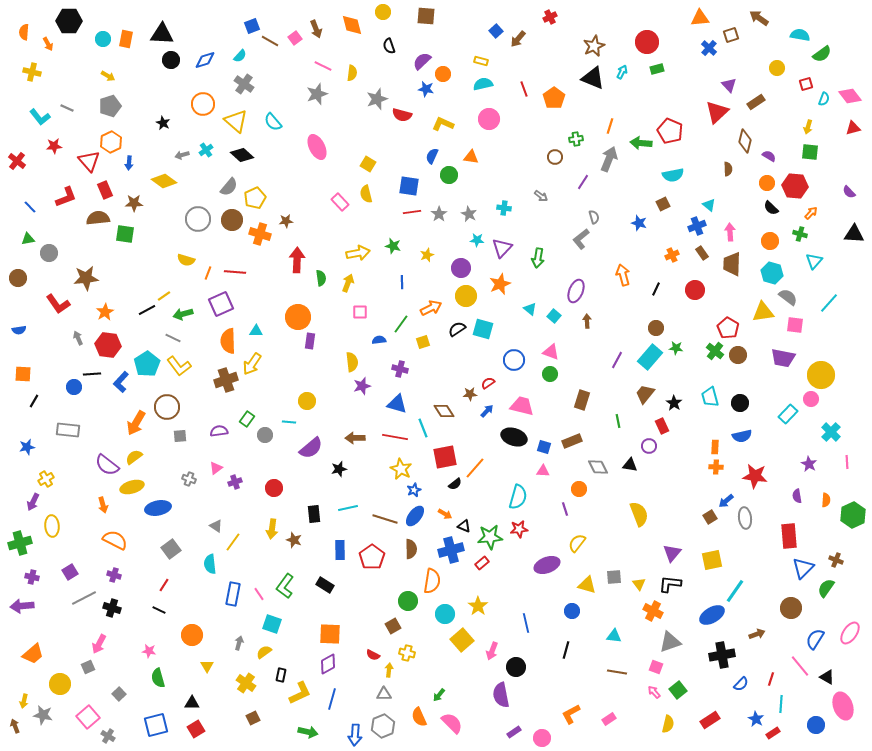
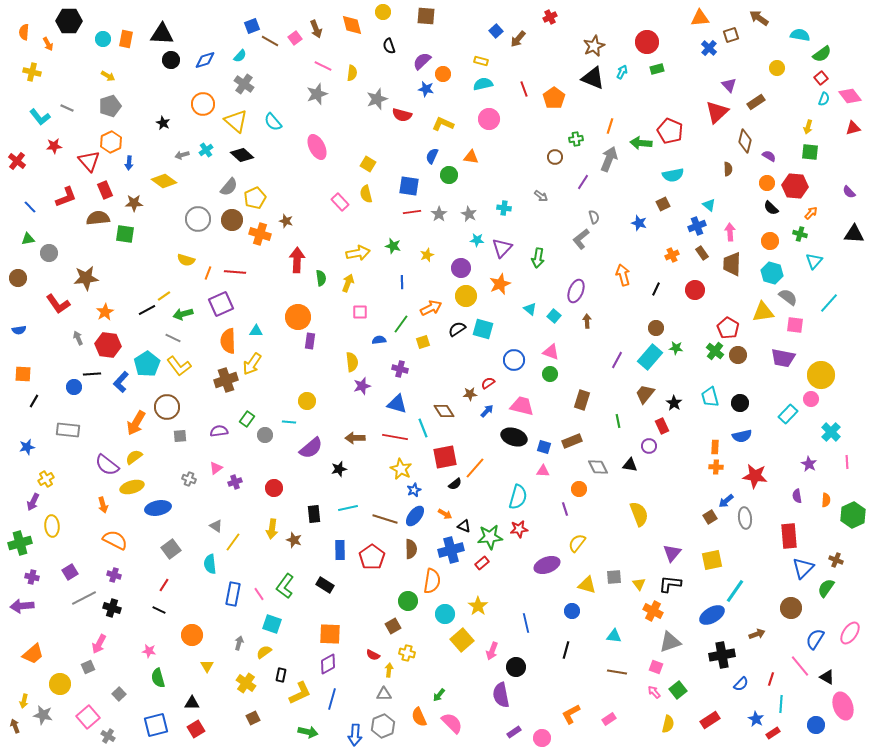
red square at (806, 84): moved 15 px right, 6 px up; rotated 24 degrees counterclockwise
brown star at (286, 221): rotated 24 degrees clockwise
